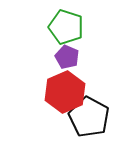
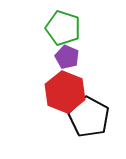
green pentagon: moved 3 px left, 1 px down
red hexagon: rotated 15 degrees counterclockwise
